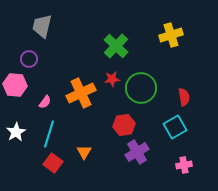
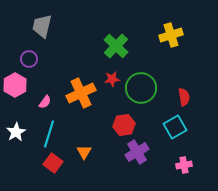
pink hexagon: rotated 25 degrees clockwise
